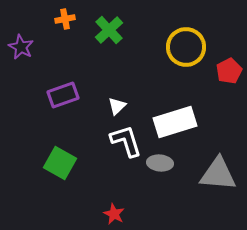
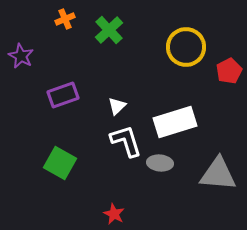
orange cross: rotated 12 degrees counterclockwise
purple star: moved 9 px down
